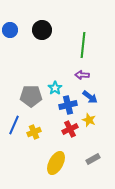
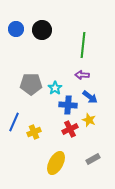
blue circle: moved 6 px right, 1 px up
gray pentagon: moved 12 px up
blue cross: rotated 18 degrees clockwise
blue line: moved 3 px up
